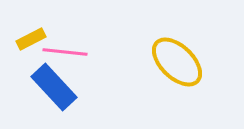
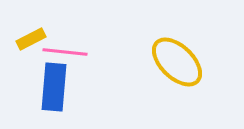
blue rectangle: rotated 48 degrees clockwise
